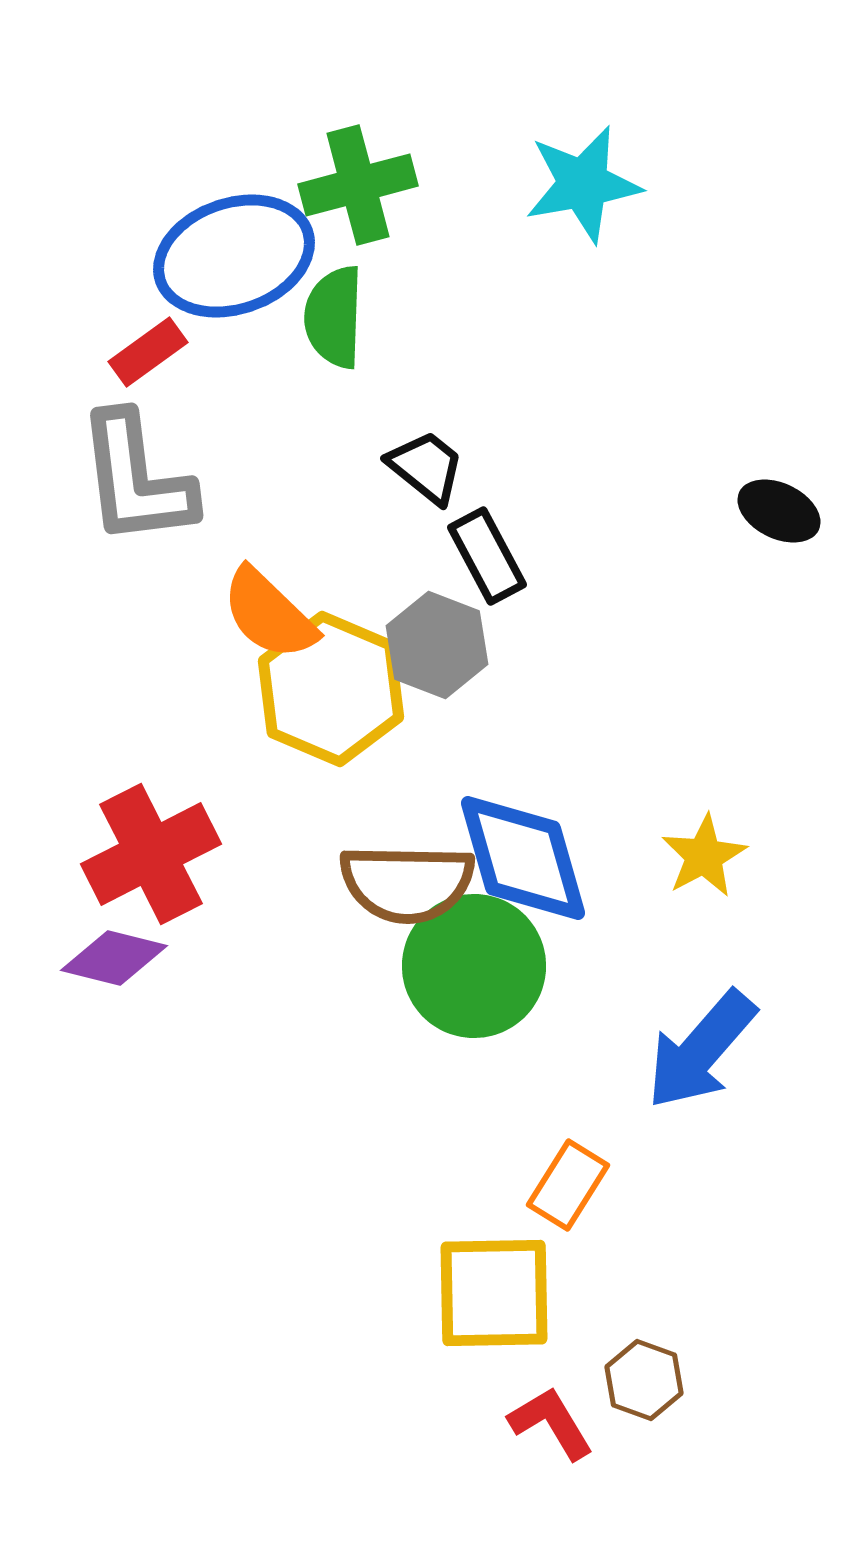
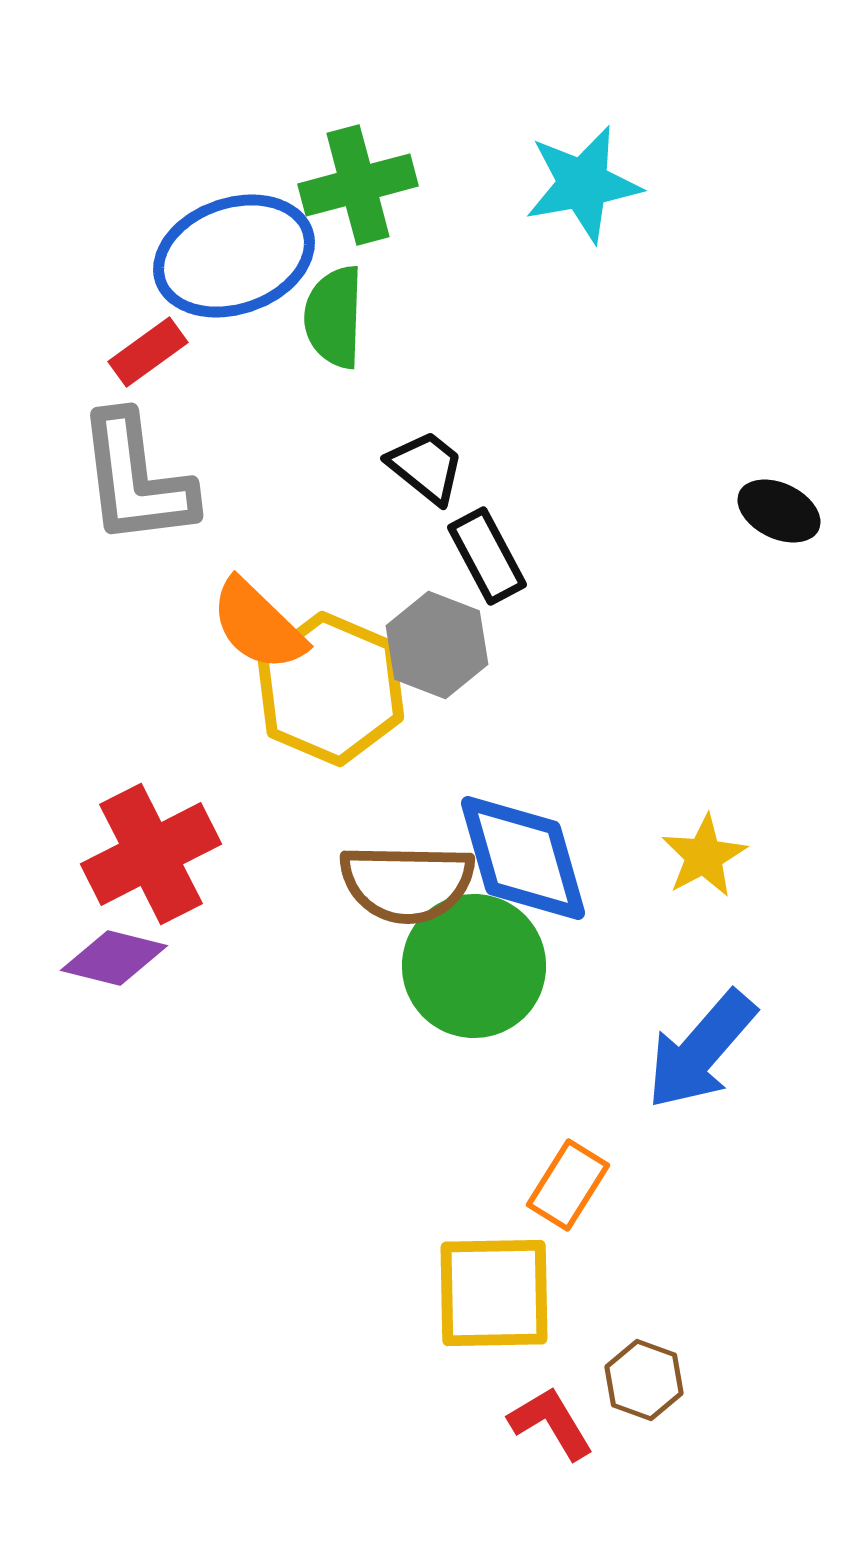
orange semicircle: moved 11 px left, 11 px down
